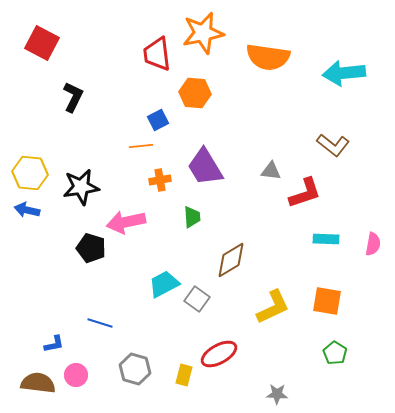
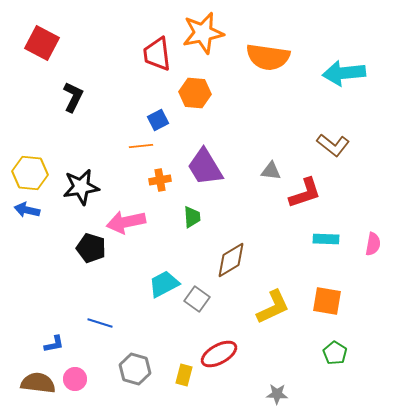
pink circle: moved 1 px left, 4 px down
